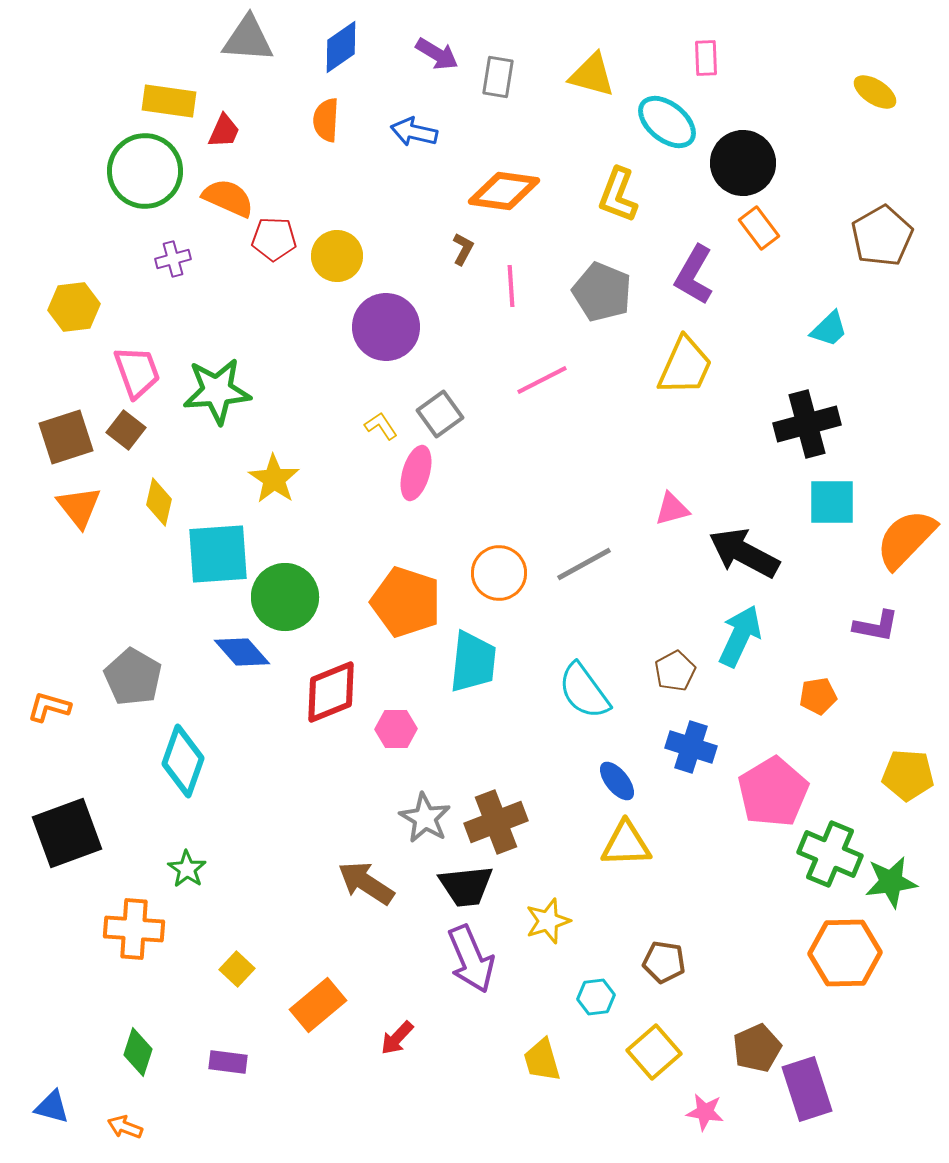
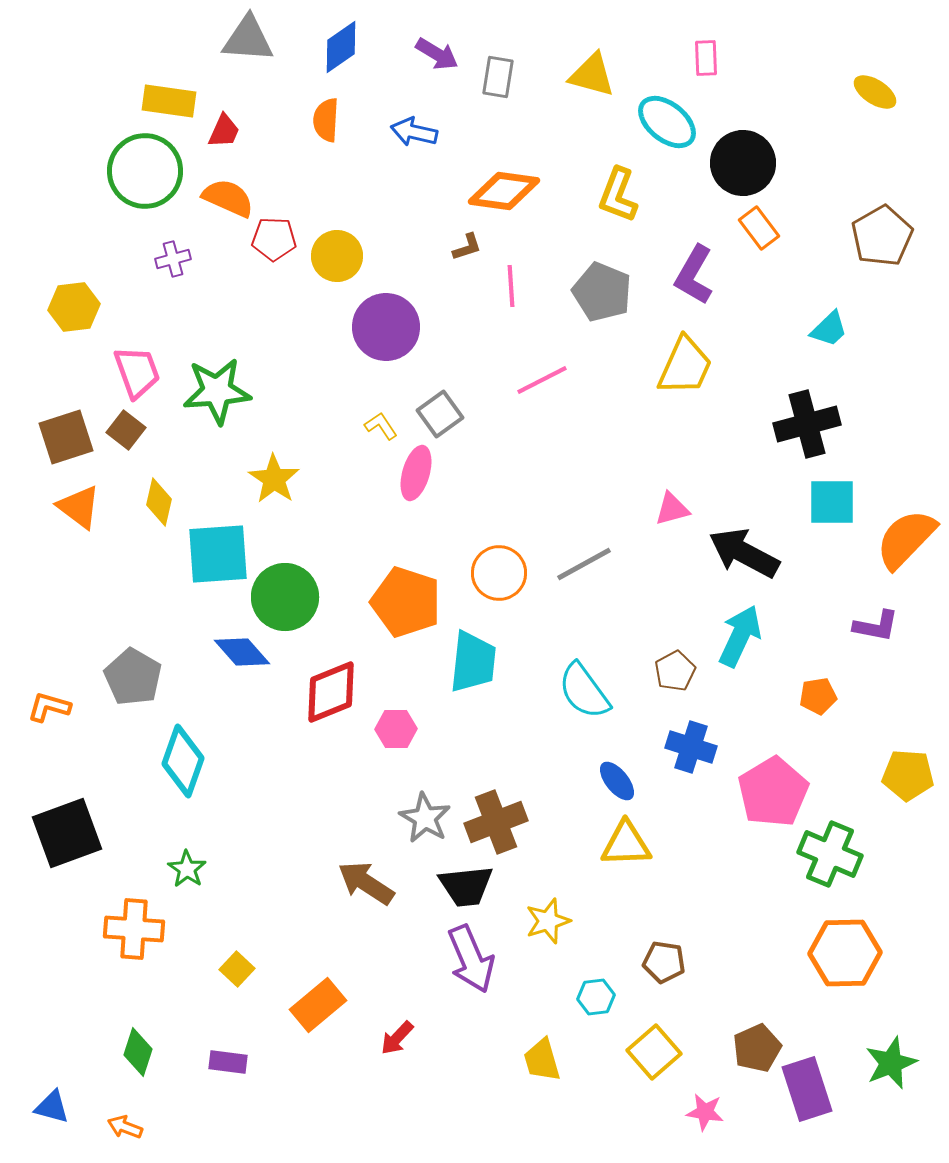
brown L-shape at (463, 249): moved 4 px right, 2 px up; rotated 44 degrees clockwise
orange triangle at (79, 507): rotated 15 degrees counterclockwise
green star at (891, 882): moved 181 px down; rotated 14 degrees counterclockwise
